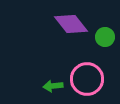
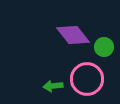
purple diamond: moved 2 px right, 11 px down
green circle: moved 1 px left, 10 px down
